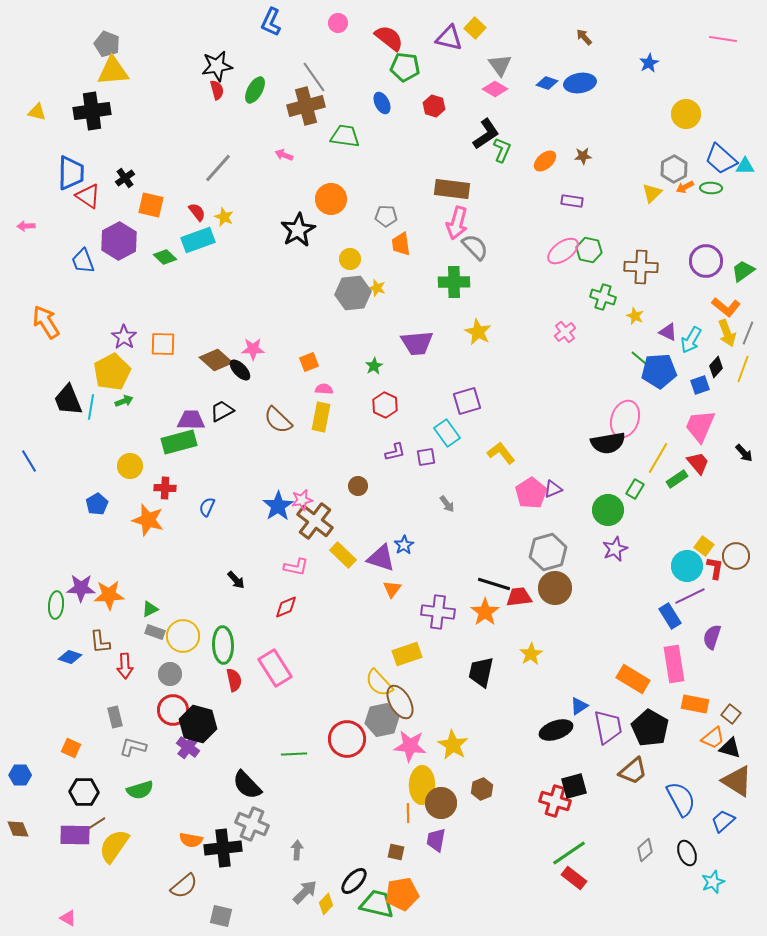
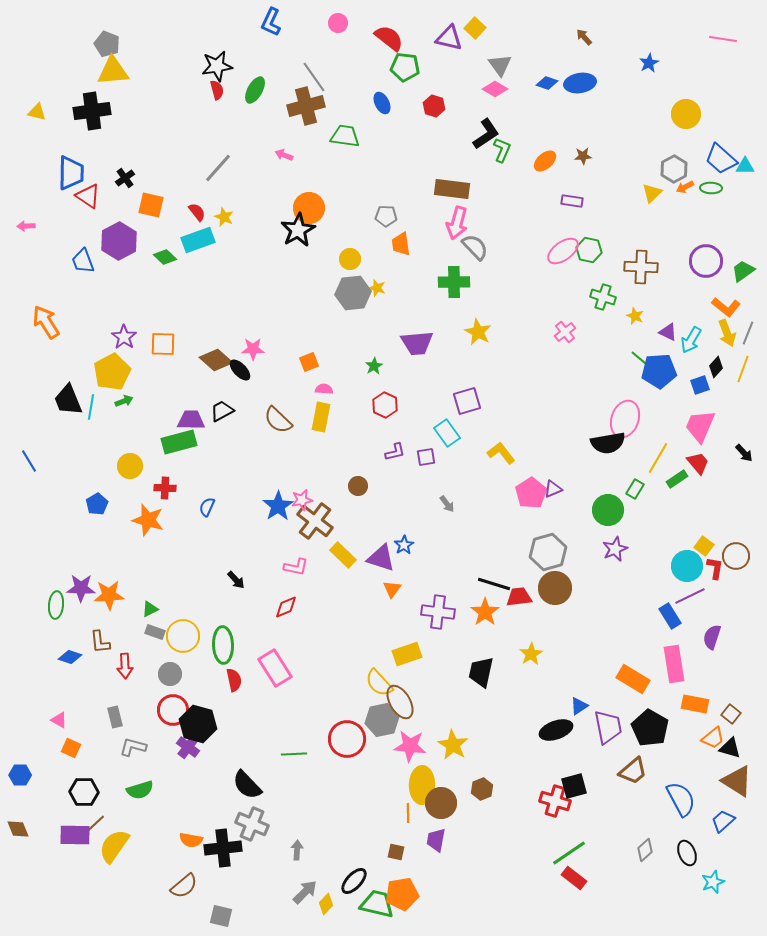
orange circle at (331, 199): moved 22 px left, 9 px down
brown line at (94, 825): rotated 10 degrees counterclockwise
pink triangle at (68, 918): moved 9 px left, 198 px up
